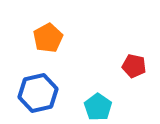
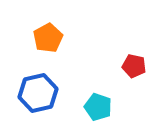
cyan pentagon: rotated 16 degrees counterclockwise
